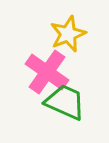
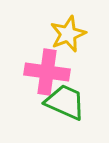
pink cross: rotated 27 degrees counterclockwise
